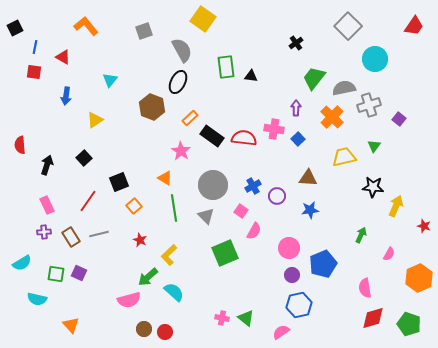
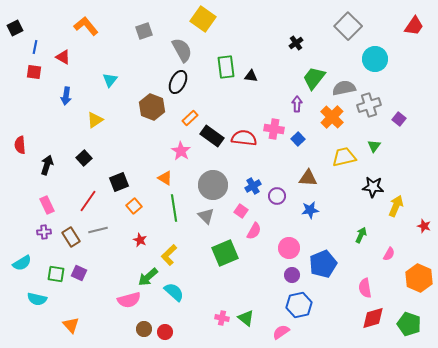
purple arrow at (296, 108): moved 1 px right, 4 px up
gray line at (99, 234): moved 1 px left, 4 px up
orange hexagon at (419, 278): rotated 12 degrees counterclockwise
